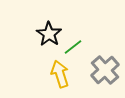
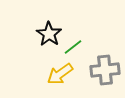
gray cross: rotated 36 degrees clockwise
yellow arrow: rotated 108 degrees counterclockwise
